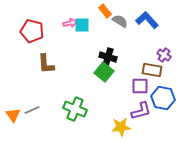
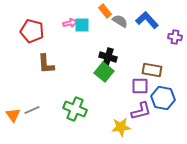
purple cross: moved 11 px right, 18 px up; rotated 24 degrees counterclockwise
